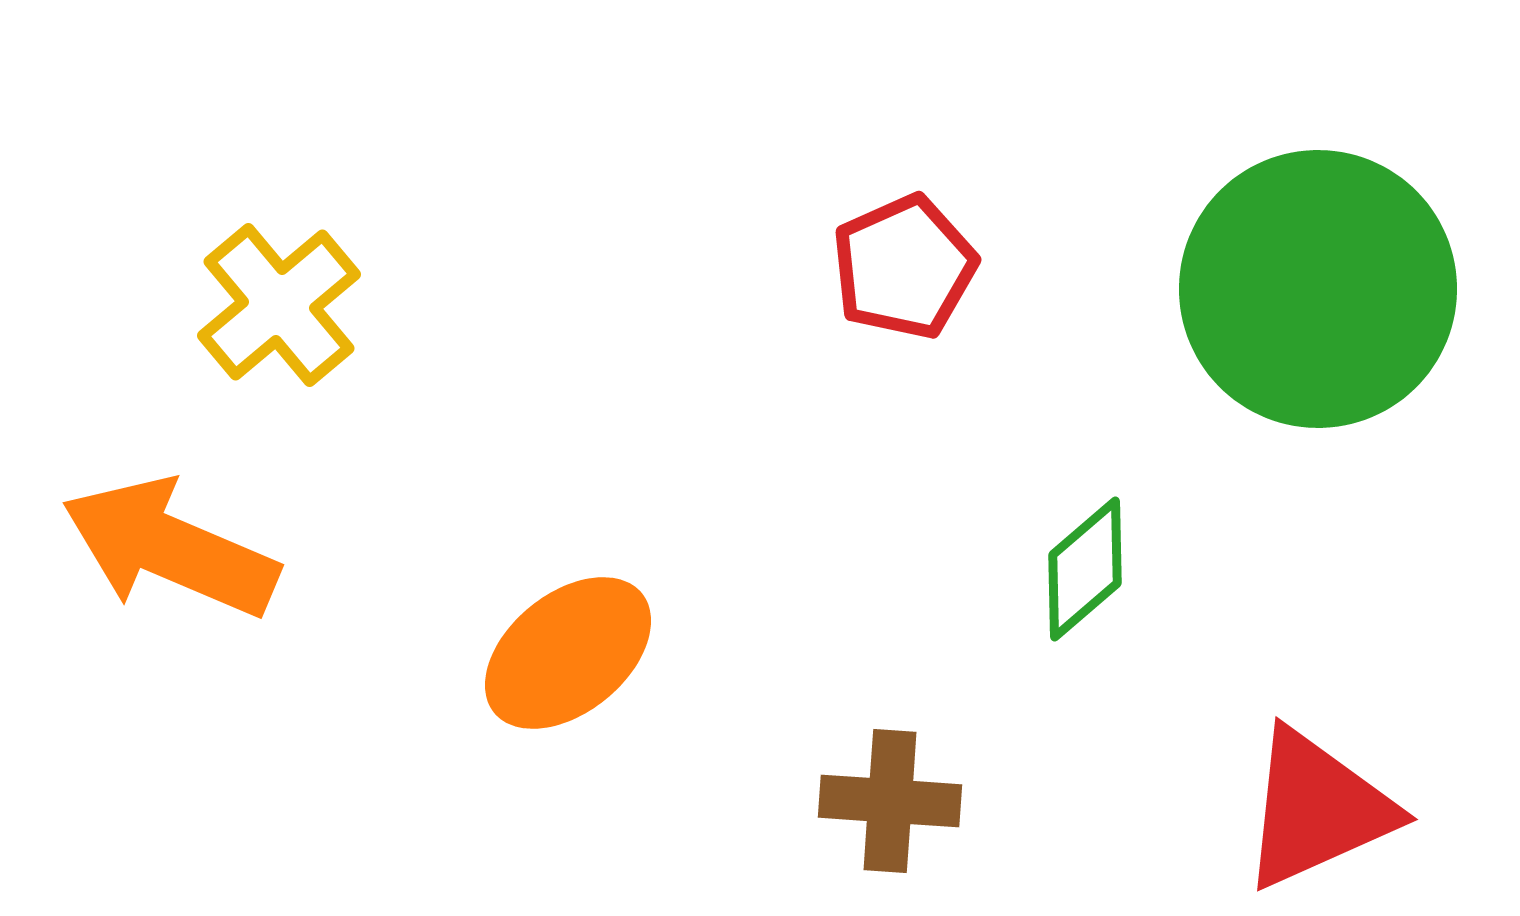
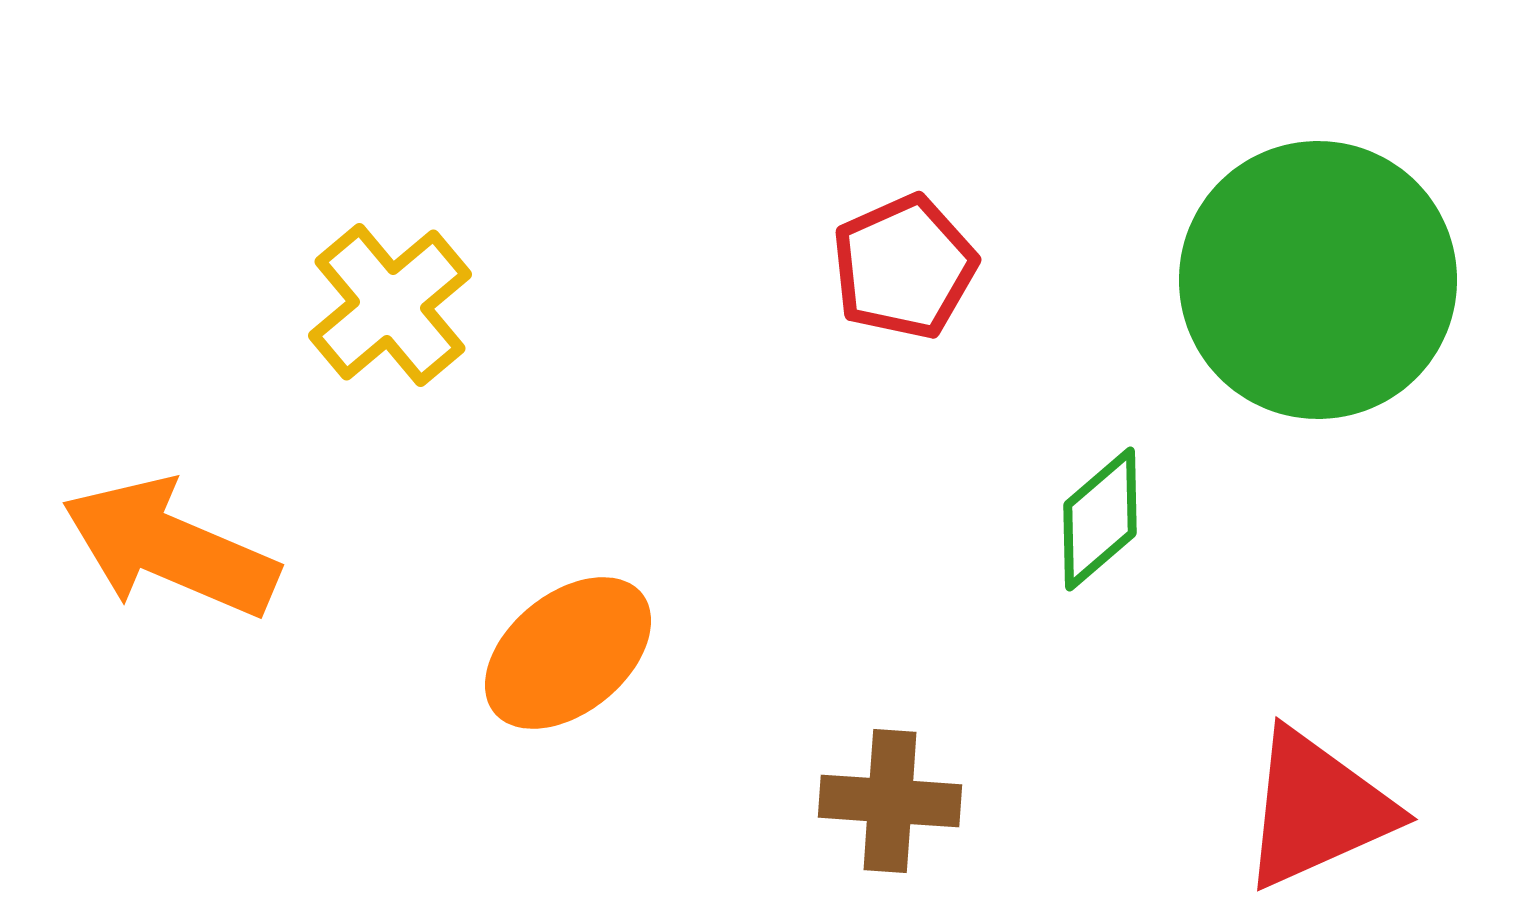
green circle: moved 9 px up
yellow cross: moved 111 px right
green diamond: moved 15 px right, 50 px up
